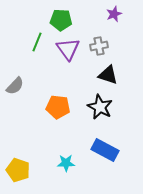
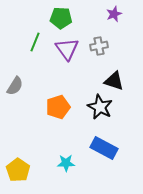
green pentagon: moved 2 px up
green line: moved 2 px left
purple triangle: moved 1 px left
black triangle: moved 6 px right, 6 px down
gray semicircle: rotated 12 degrees counterclockwise
orange pentagon: rotated 25 degrees counterclockwise
blue rectangle: moved 1 px left, 2 px up
yellow pentagon: rotated 15 degrees clockwise
